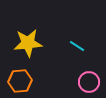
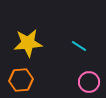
cyan line: moved 2 px right
orange hexagon: moved 1 px right, 1 px up
